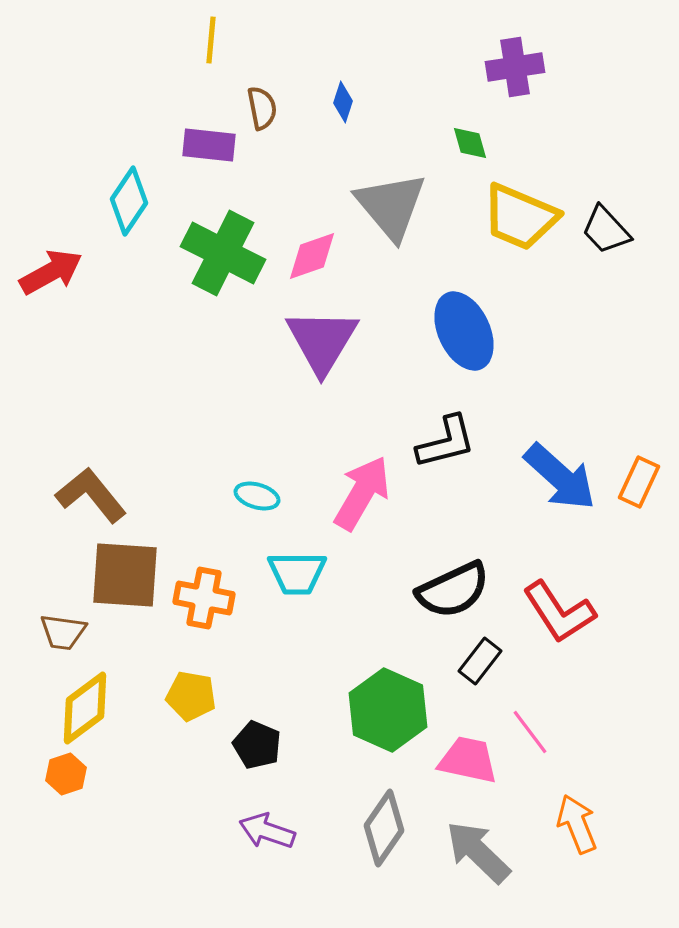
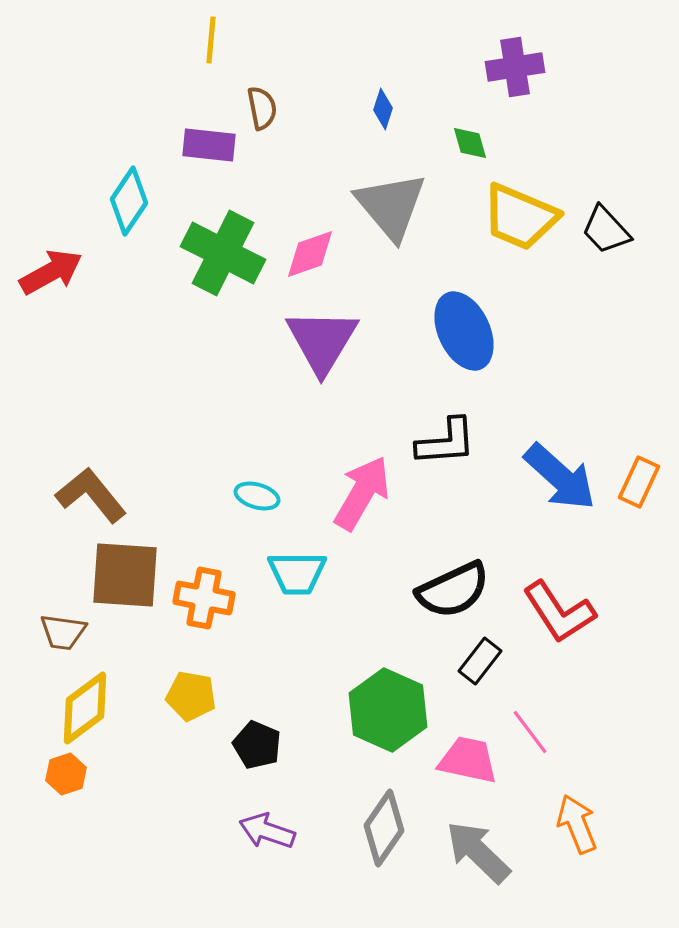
blue diamond: moved 40 px right, 7 px down
pink diamond: moved 2 px left, 2 px up
black L-shape: rotated 10 degrees clockwise
